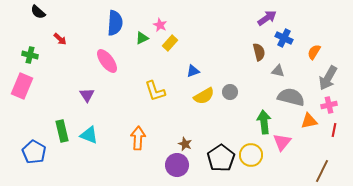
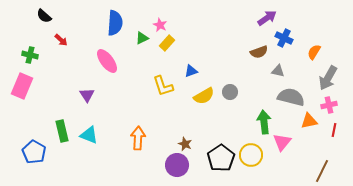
black semicircle: moved 6 px right, 4 px down
red arrow: moved 1 px right, 1 px down
yellow rectangle: moved 3 px left
brown semicircle: rotated 84 degrees clockwise
blue triangle: moved 2 px left
yellow L-shape: moved 8 px right, 5 px up
